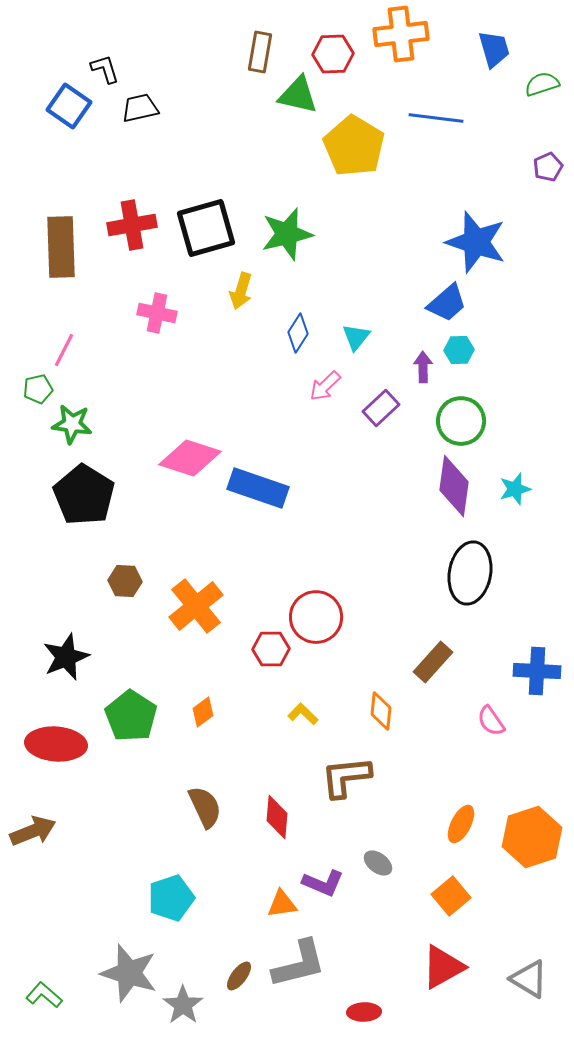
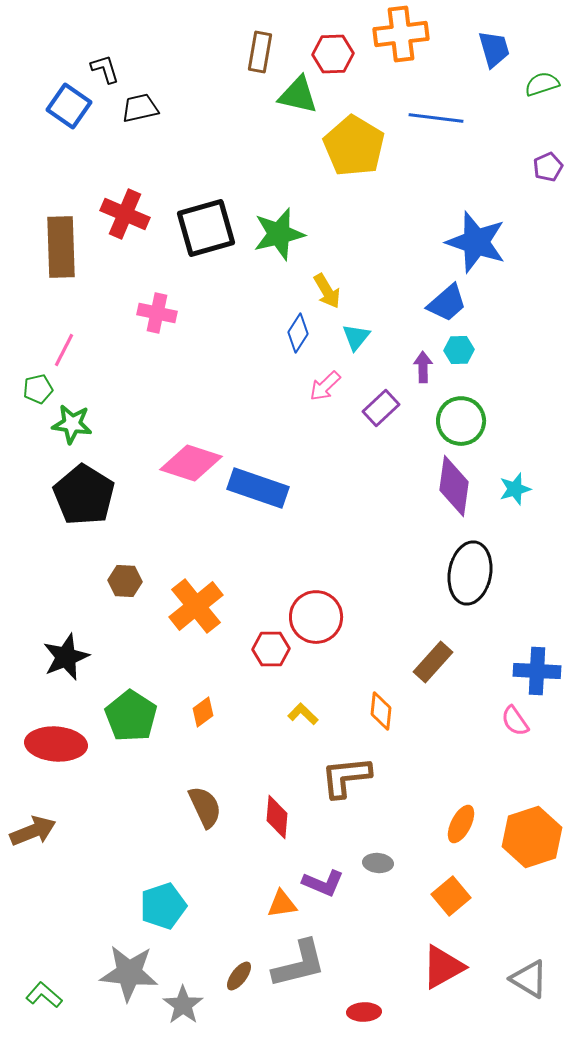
red cross at (132, 225): moved 7 px left, 11 px up; rotated 33 degrees clockwise
green star at (287, 234): moved 8 px left
yellow arrow at (241, 291): moved 86 px right; rotated 48 degrees counterclockwise
pink diamond at (190, 458): moved 1 px right, 5 px down
pink semicircle at (491, 721): moved 24 px right
gray ellipse at (378, 863): rotated 32 degrees counterclockwise
cyan pentagon at (171, 898): moved 8 px left, 8 px down
gray star at (129, 973): rotated 12 degrees counterclockwise
